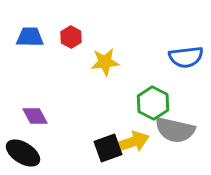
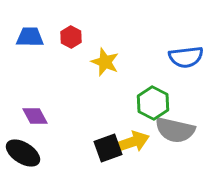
yellow star: rotated 28 degrees clockwise
